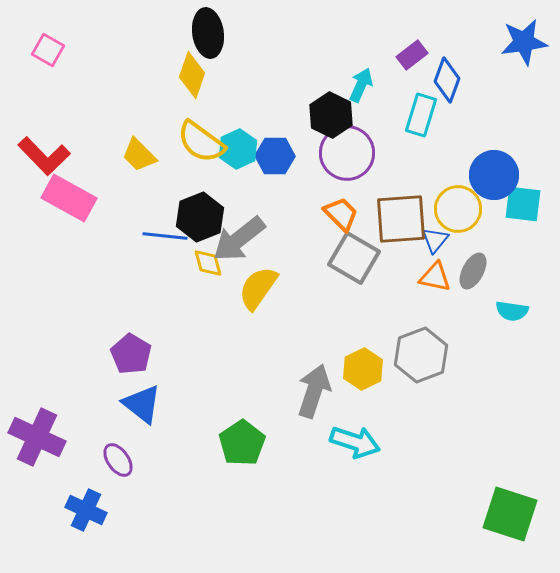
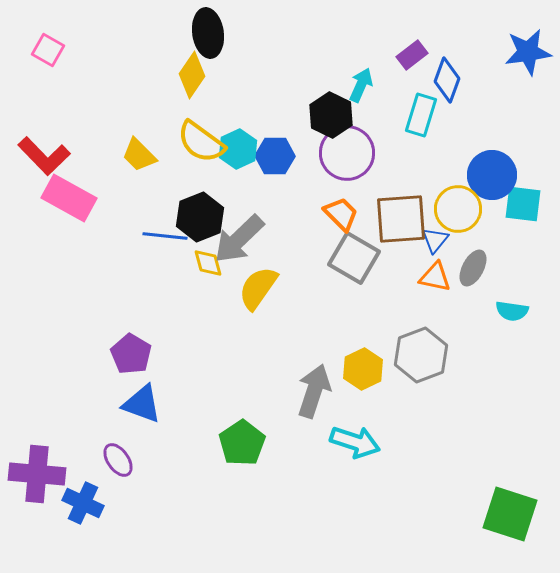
blue star at (524, 42): moved 4 px right, 10 px down
yellow diamond at (192, 75): rotated 15 degrees clockwise
blue circle at (494, 175): moved 2 px left
gray arrow at (239, 239): rotated 6 degrees counterclockwise
gray ellipse at (473, 271): moved 3 px up
blue triangle at (142, 404): rotated 18 degrees counterclockwise
purple cross at (37, 437): moved 37 px down; rotated 20 degrees counterclockwise
blue cross at (86, 510): moved 3 px left, 7 px up
